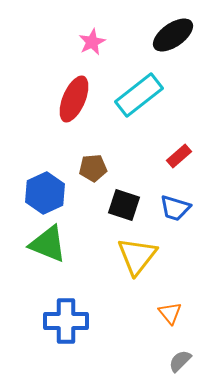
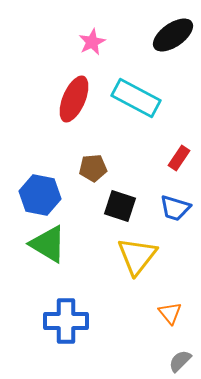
cyan rectangle: moved 3 px left, 3 px down; rotated 66 degrees clockwise
red rectangle: moved 2 px down; rotated 15 degrees counterclockwise
blue hexagon: moved 5 px left, 2 px down; rotated 24 degrees counterclockwise
black square: moved 4 px left, 1 px down
green triangle: rotated 9 degrees clockwise
